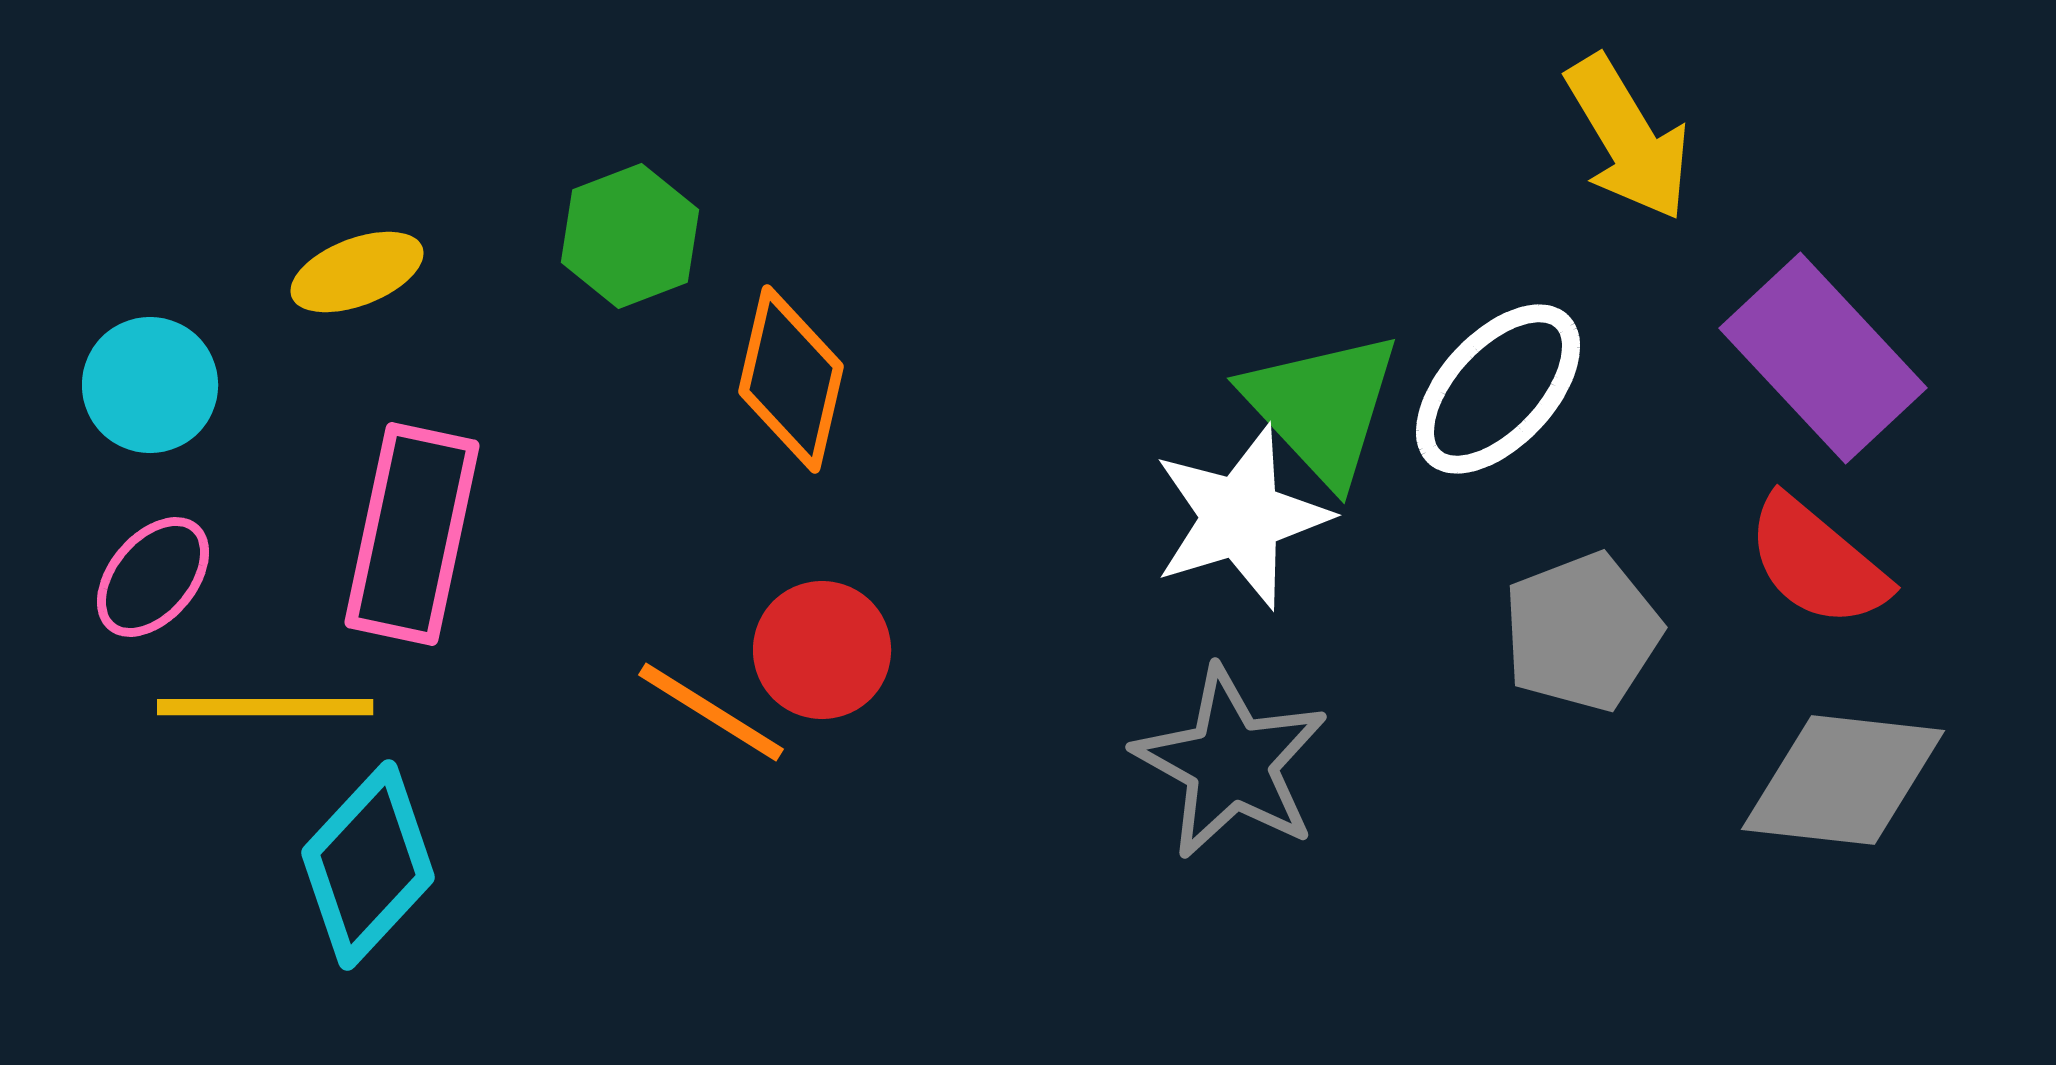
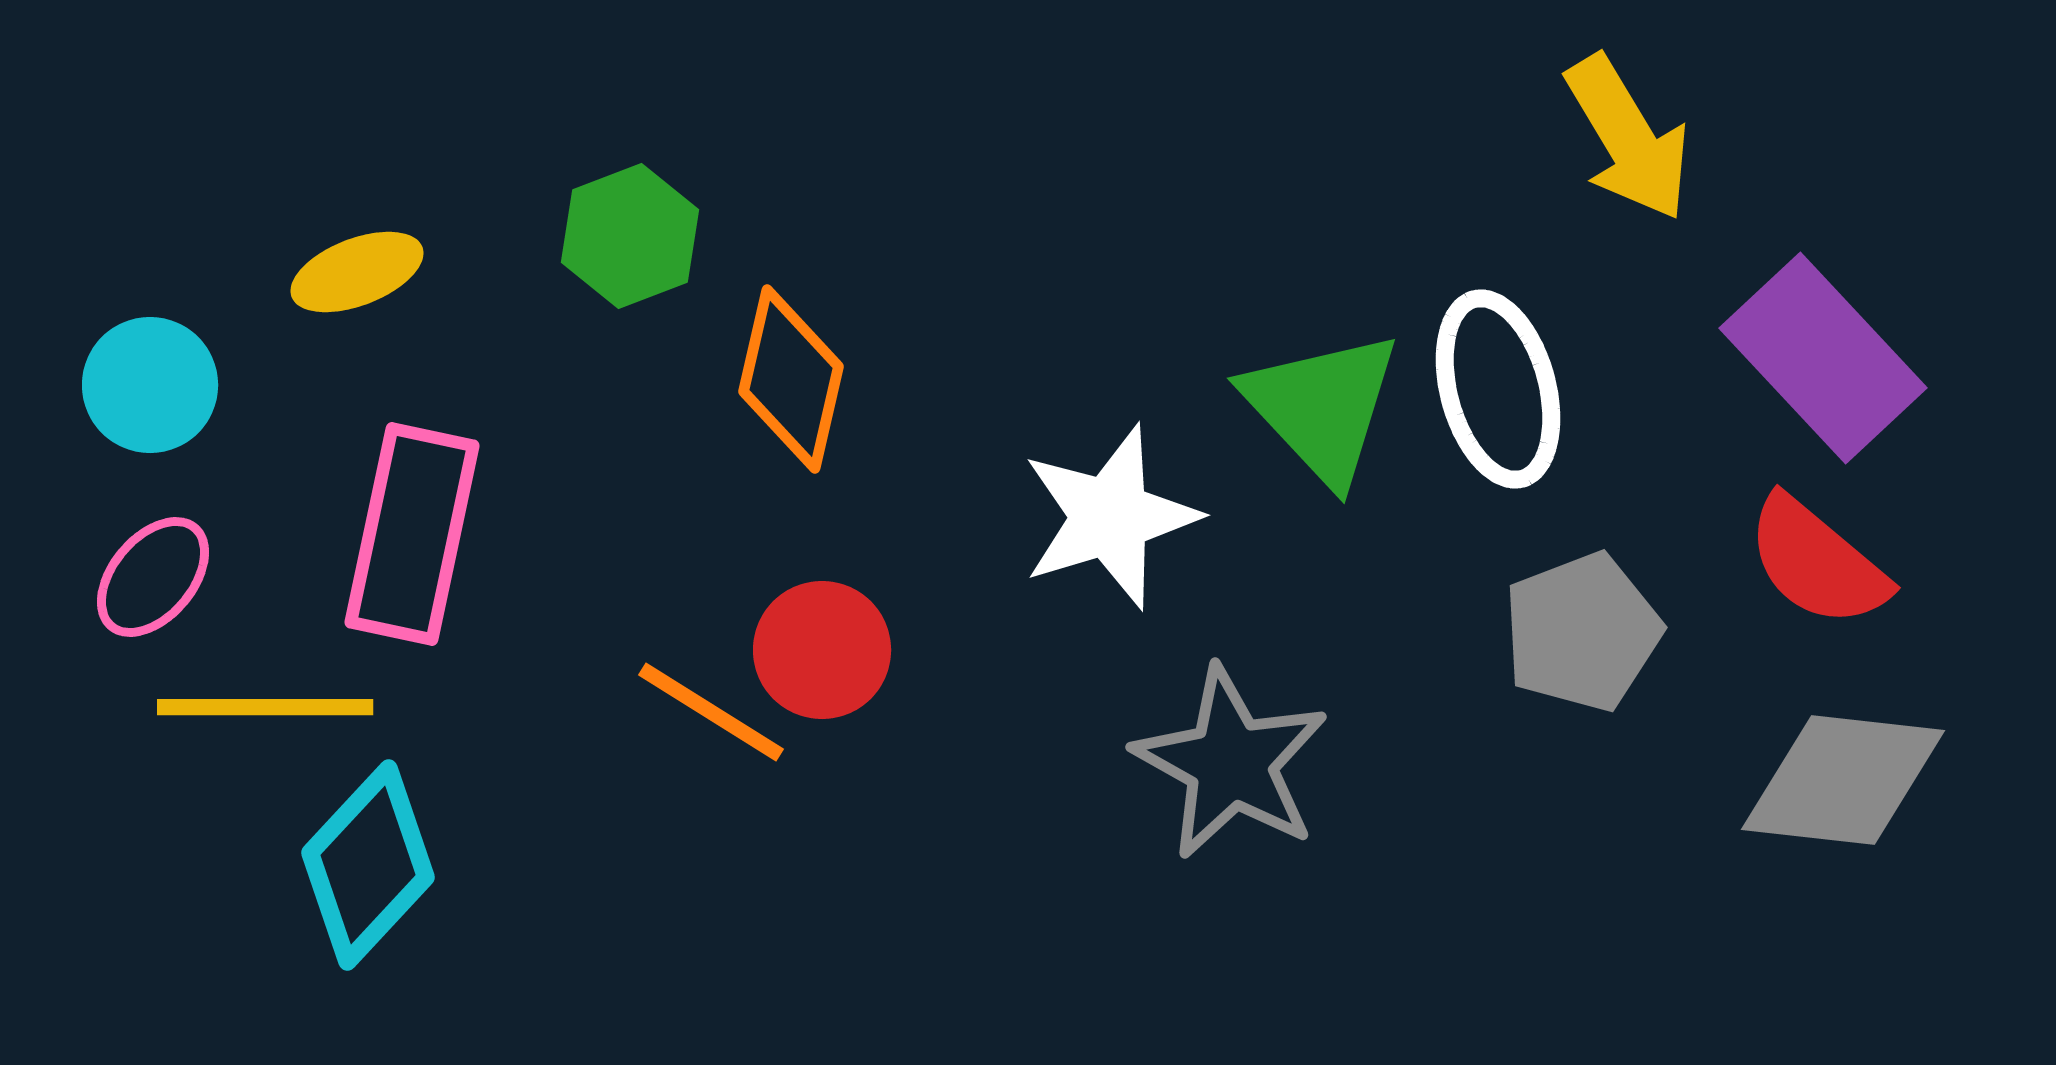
white ellipse: rotated 58 degrees counterclockwise
white star: moved 131 px left
